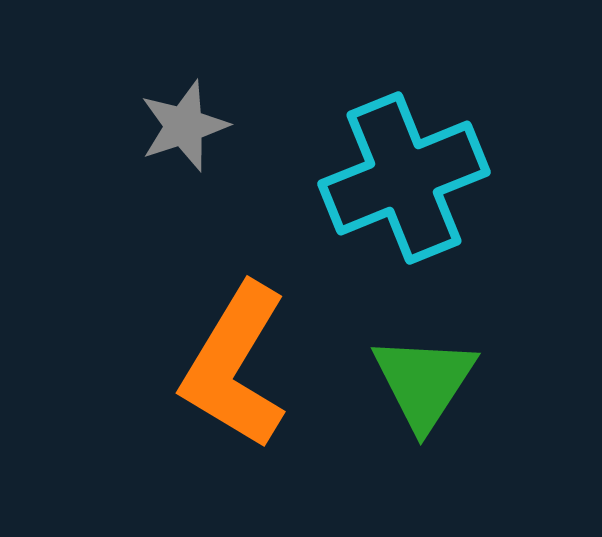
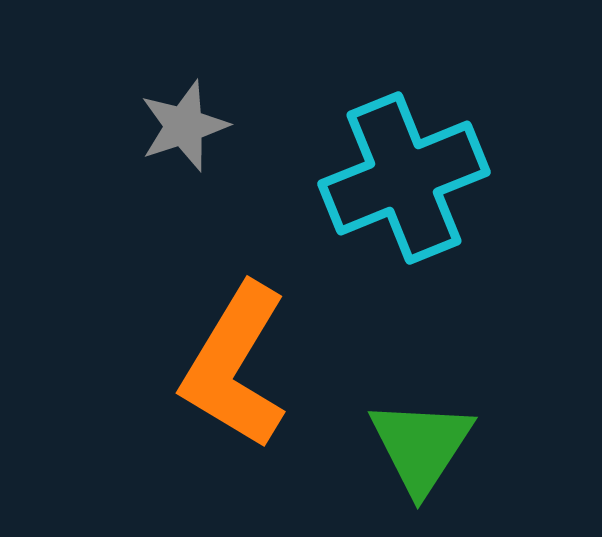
green triangle: moved 3 px left, 64 px down
